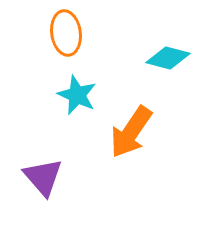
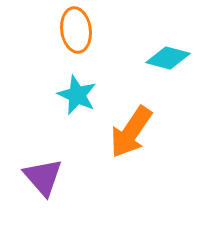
orange ellipse: moved 10 px right, 3 px up
